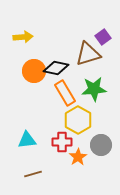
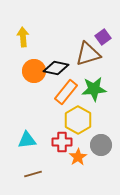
yellow arrow: rotated 90 degrees counterclockwise
orange rectangle: moved 1 px right, 1 px up; rotated 70 degrees clockwise
